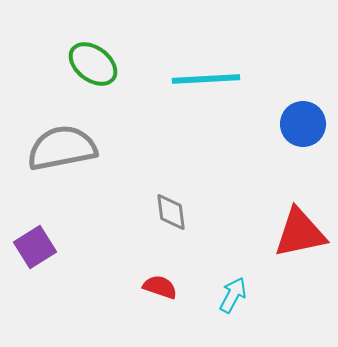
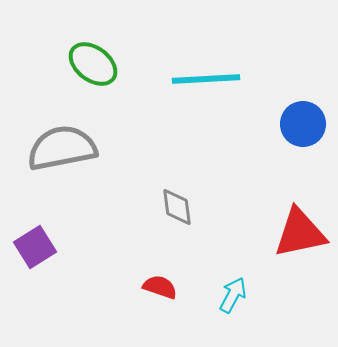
gray diamond: moved 6 px right, 5 px up
